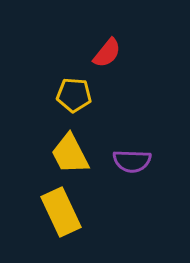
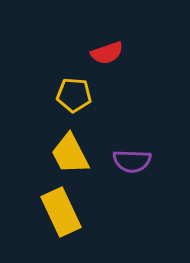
red semicircle: rotated 32 degrees clockwise
